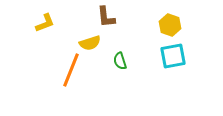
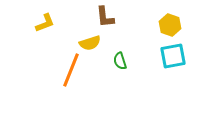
brown L-shape: moved 1 px left
